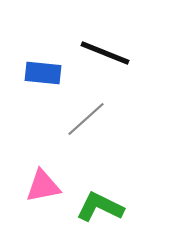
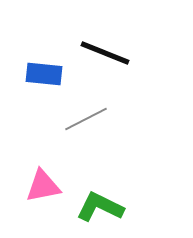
blue rectangle: moved 1 px right, 1 px down
gray line: rotated 15 degrees clockwise
